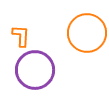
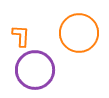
orange circle: moved 8 px left
